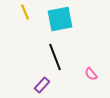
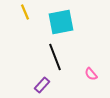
cyan square: moved 1 px right, 3 px down
